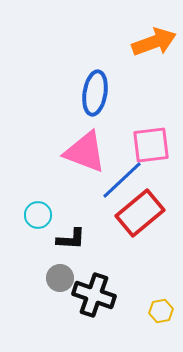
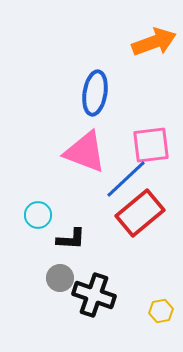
blue line: moved 4 px right, 1 px up
